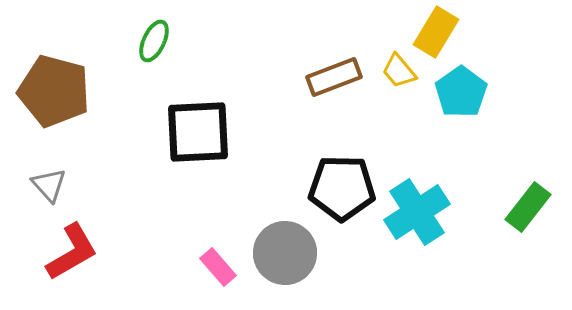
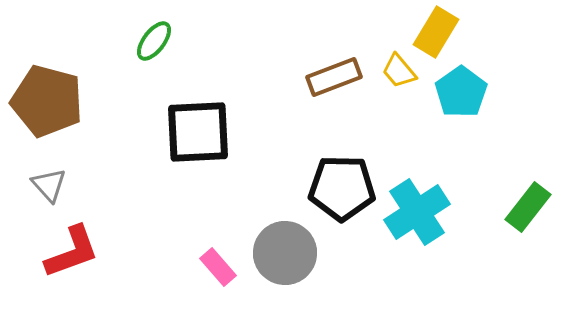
green ellipse: rotated 12 degrees clockwise
brown pentagon: moved 7 px left, 10 px down
red L-shape: rotated 10 degrees clockwise
